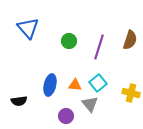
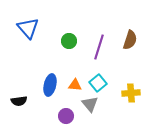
yellow cross: rotated 18 degrees counterclockwise
